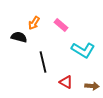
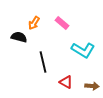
pink rectangle: moved 1 px right, 2 px up
